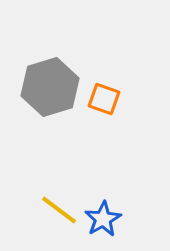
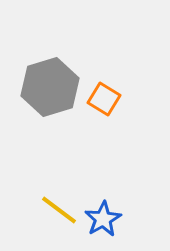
orange square: rotated 12 degrees clockwise
